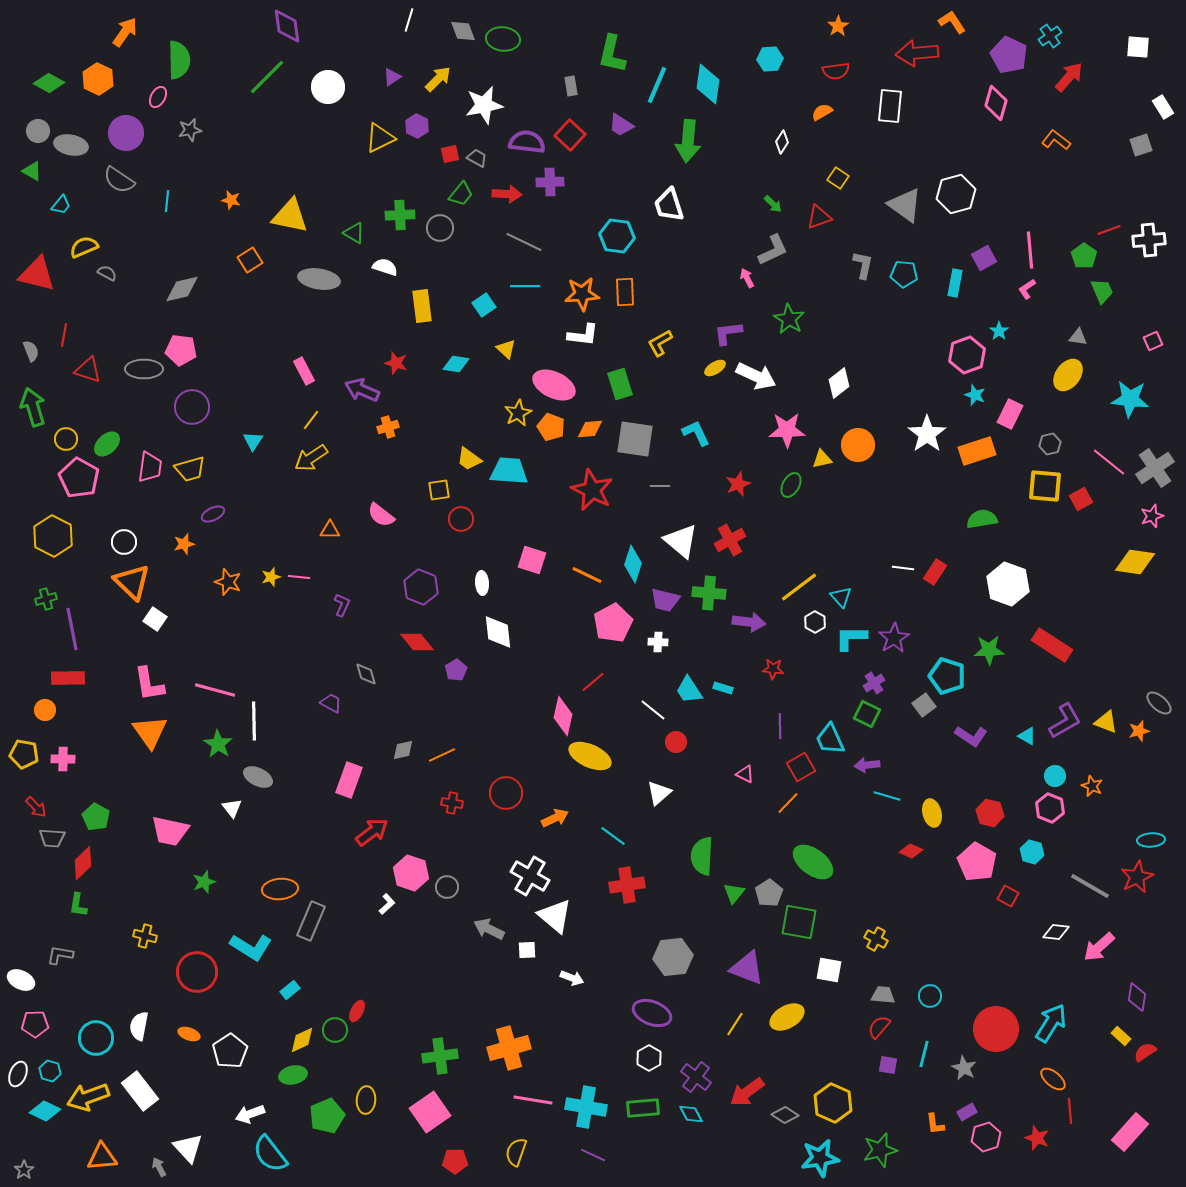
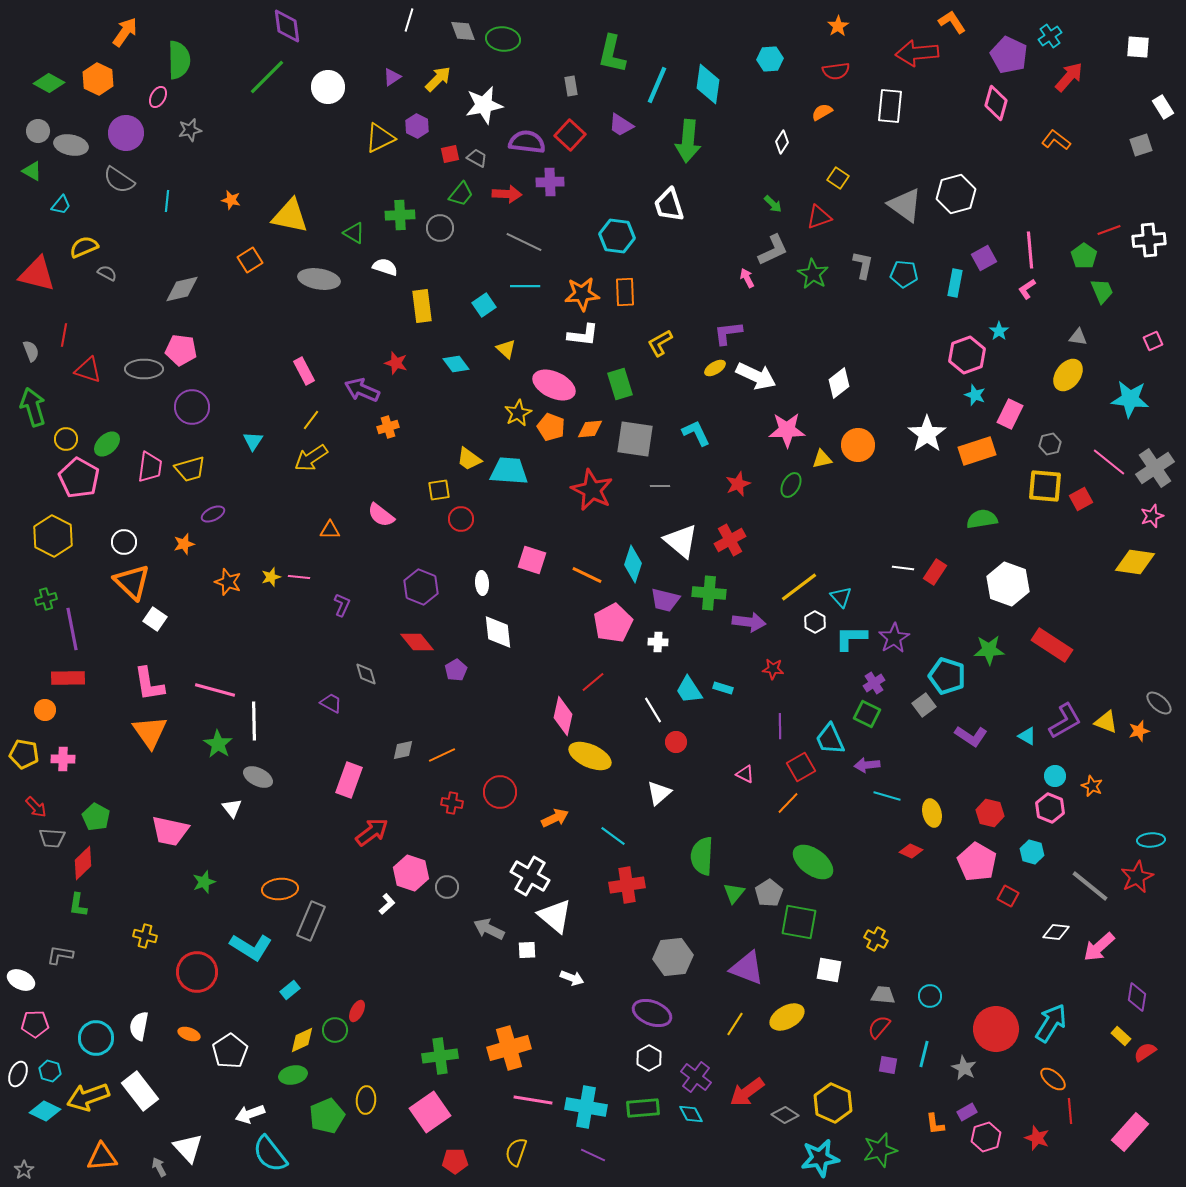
green star at (789, 319): moved 24 px right, 45 px up
cyan diamond at (456, 364): rotated 44 degrees clockwise
white line at (653, 710): rotated 20 degrees clockwise
red circle at (506, 793): moved 6 px left, 1 px up
gray line at (1090, 886): rotated 9 degrees clockwise
